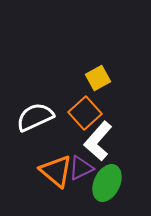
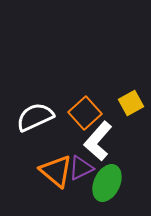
yellow square: moved 33 px right, 25 px down
